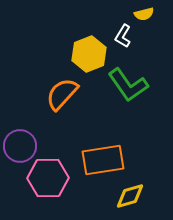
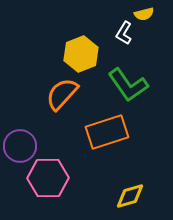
white L-shape: moved 1 px right, 3 px up
yellow hexagon: moved 8 px left
orange rectangle: moved 4 px right, 28 px up; rotated 9 degrees counterclockwise
